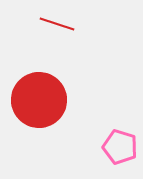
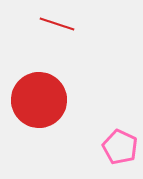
pink pentagon: rotated 8 degrees clockwise
